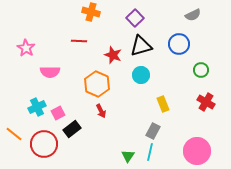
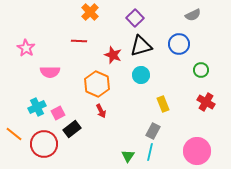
orange cross: moved 1 px left; rotated 30 degrees clockwise
